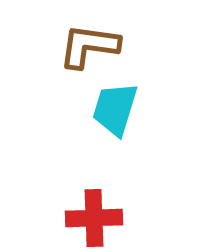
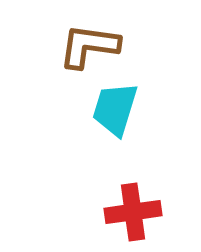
red cross: moved 39 px right, 6 px up; rotated 6 degrees counterclockwise
